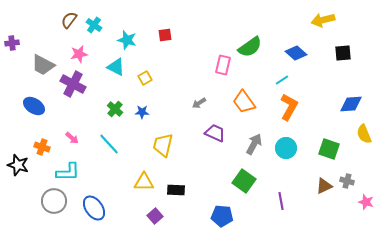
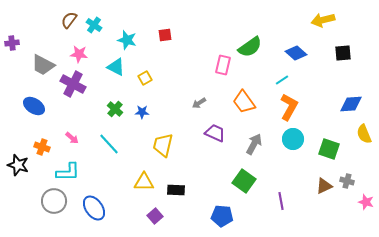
pink star at (79, 54): rotated 18 degrees clockwise
cyan circle at (286, 148): moved 7 px right, 9 px up
